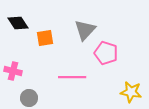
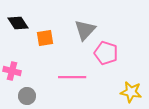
pink cross: moved 1 px left
gray circle: moved 2 px left, 2 px up
